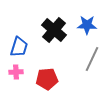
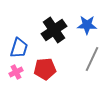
black cross: rotated 15 degrees clockwise
blue trapezoid: moved 1 px down
pink cross: rotated 24 degrees counterclockwise
red pentagon: moved 2 px left, 10 px up
